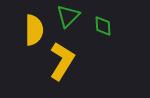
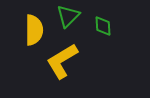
yellow L-shape: rotated 153 degrees counterclockwise
